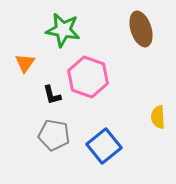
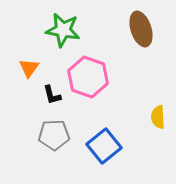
orange triangle: moved 4 px right, 5 px down
gray pentagon: rotated 12 degrees counterclockwise
